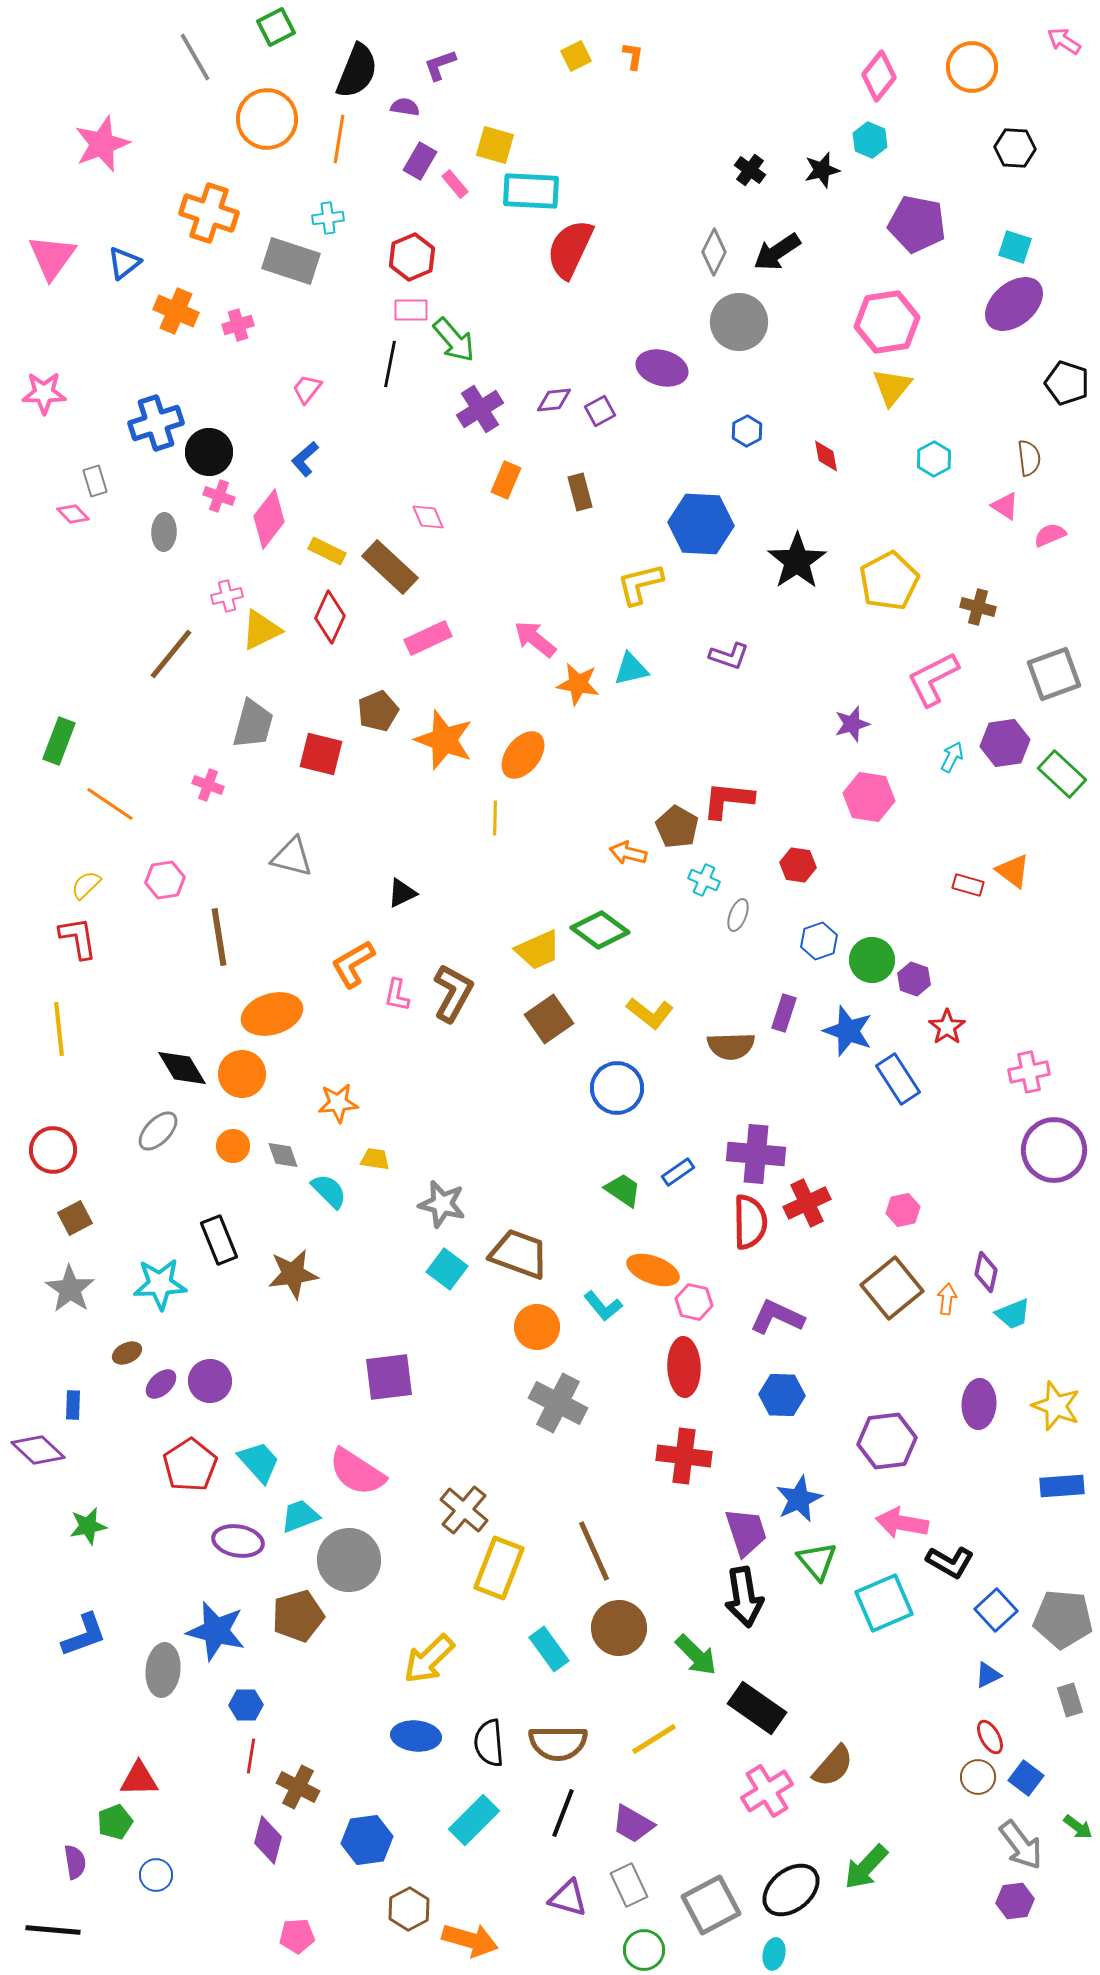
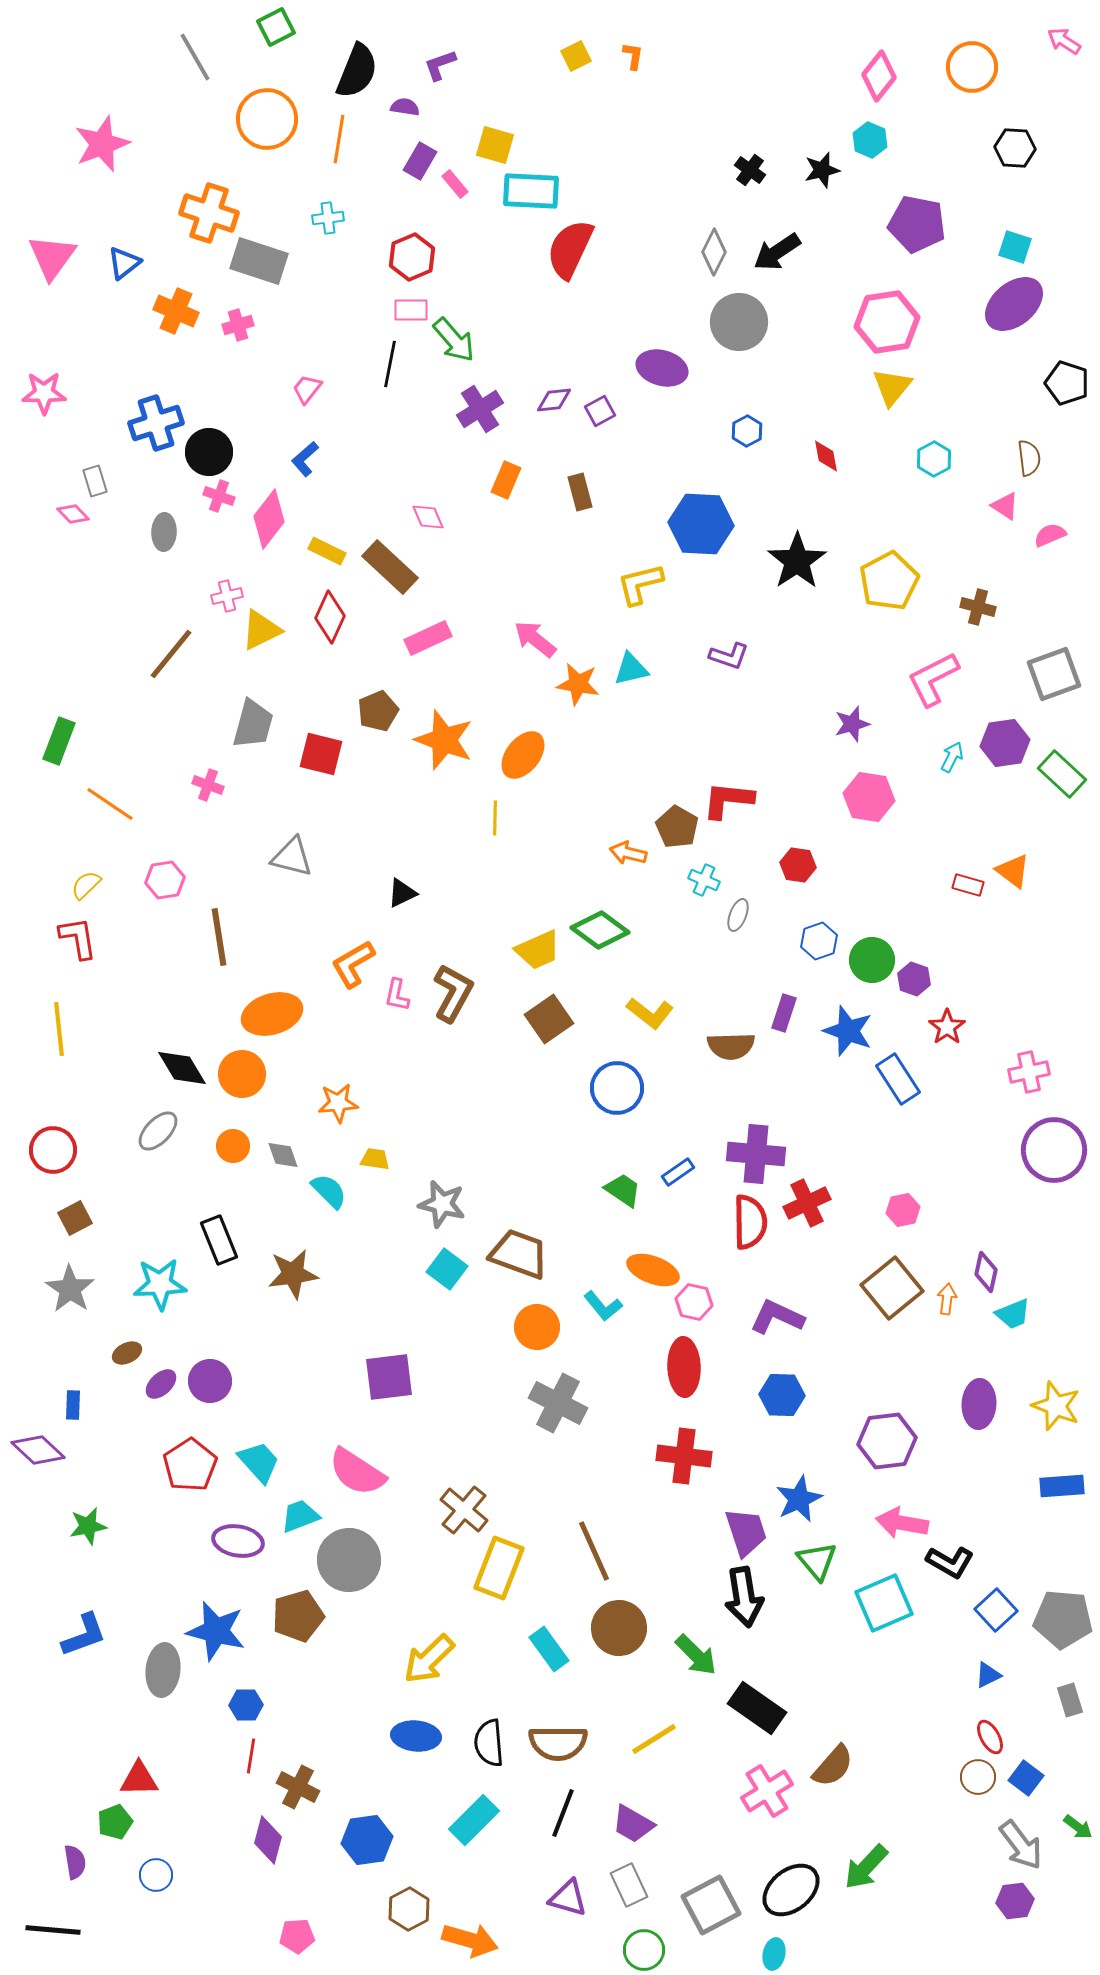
gray rectangle at (291, 261): moved 32 px left
